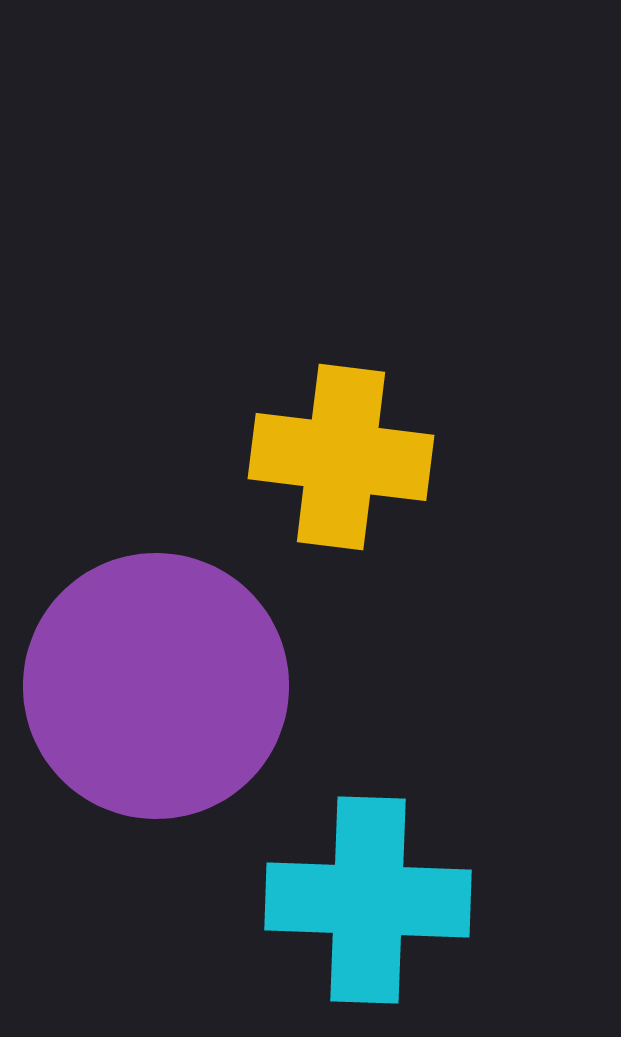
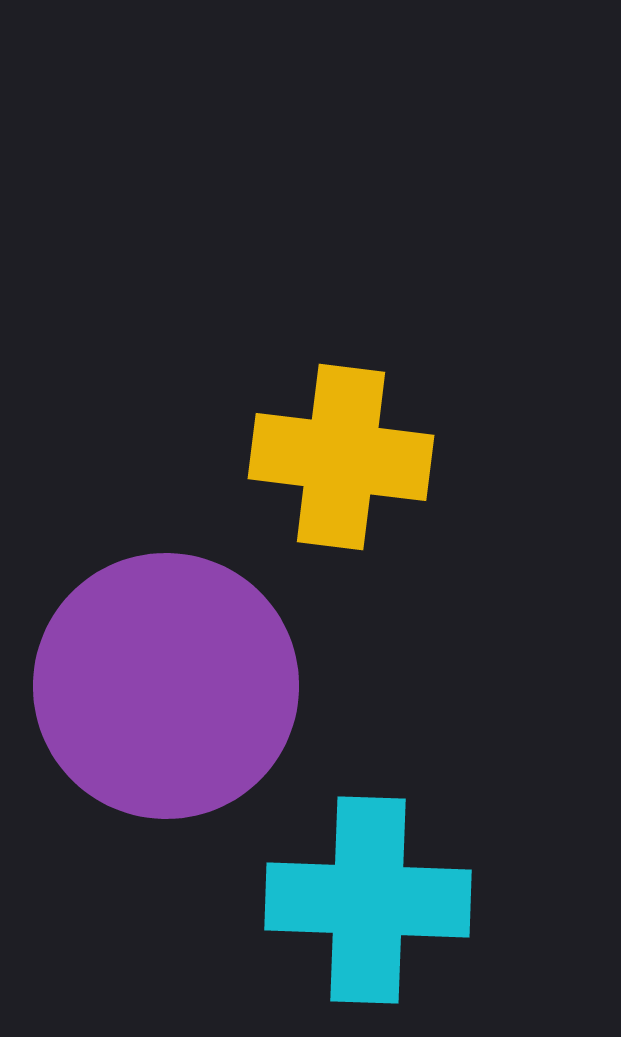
purple circle: moved 10 px right
